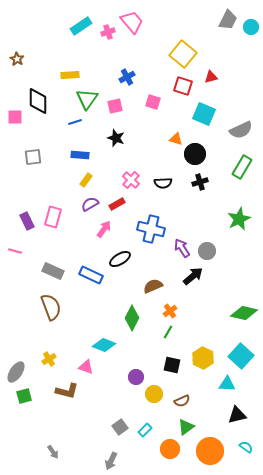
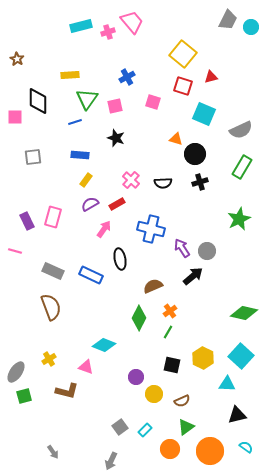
cyan rectangle at (81, 26): rotated 20 degrees clockwise
black ellipse at (120, 259): rotated 70 degrees counterclockwise
green diamond at (132, 318): moved 7 px right
